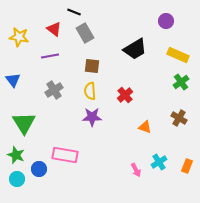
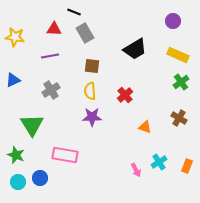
purple circle: moved 7 px right
red triangle: rotated 35 degrees counterclockwise
yellow star: moved 4 px left
blue triangle: rotated 42 degrees clockwise
gray cross: moved 3 px left
green triangle: moved 8 px right, 2 px down
blue circle: moved 1 px right, 9 px down
cyan circle: moved 1 px right, 3 px down
